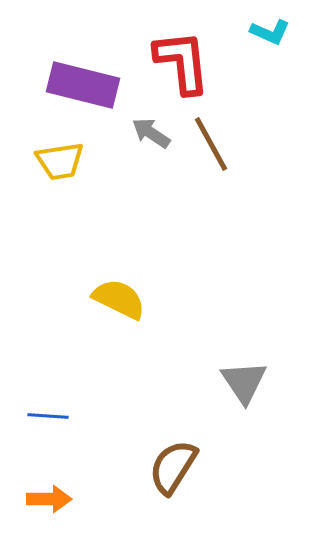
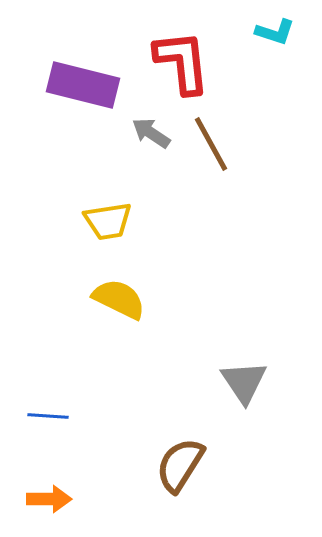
cyan L-shape: moved 5 px right; rotated 6 degrees counterclockwise
yellow trapezoid: moved 48 px right, 60 px down
brown semicircle: moved 7 px right, 2 px up
